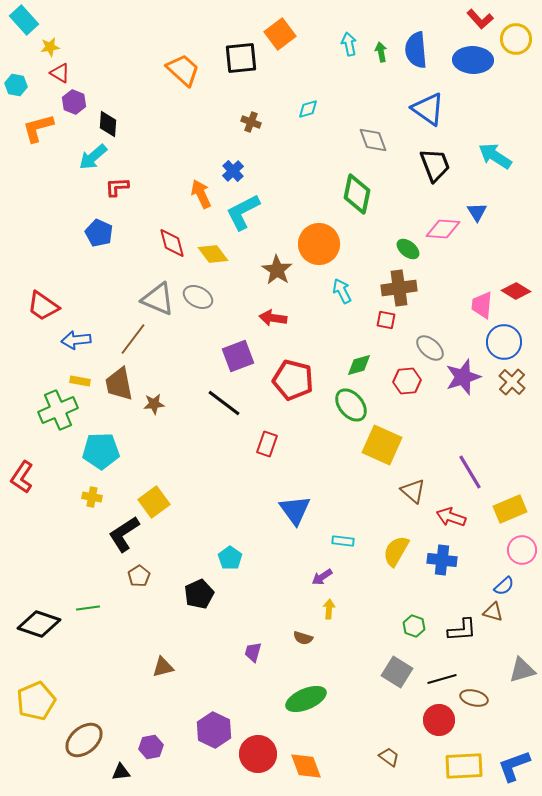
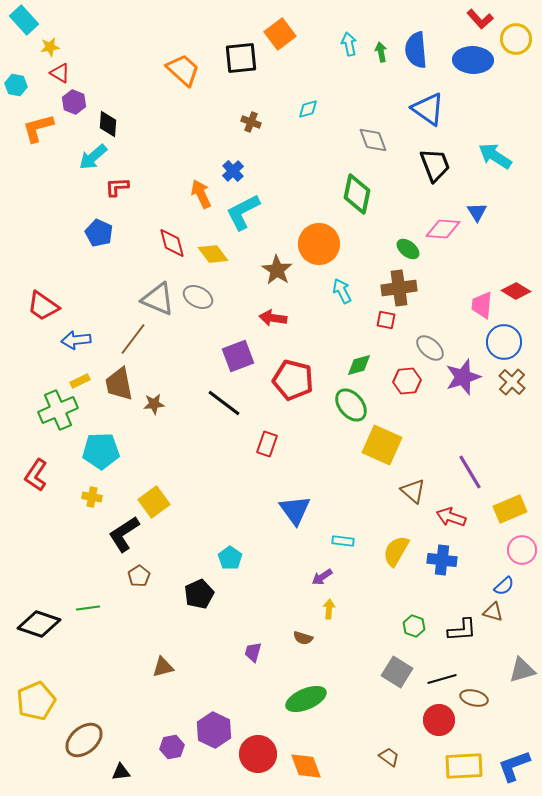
yellow rectangle at (80, 381): rotated 36 degrees counterclockwise
red L-shape at (22, 477): moved 14 px right, 2 px up
purple hexagon at (151, 747): moved 21 px right
